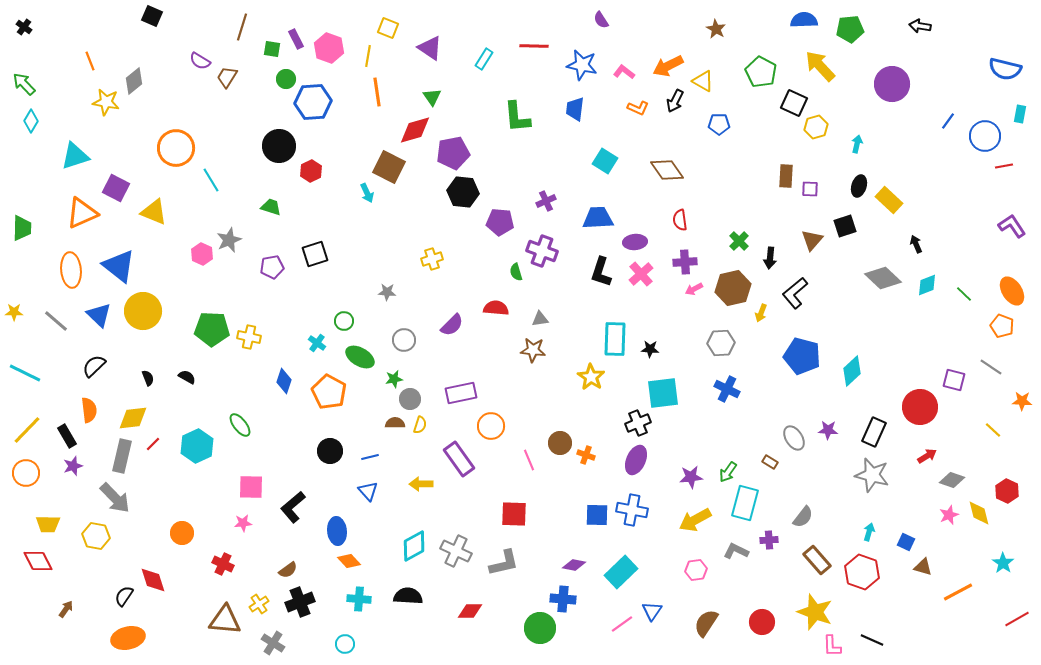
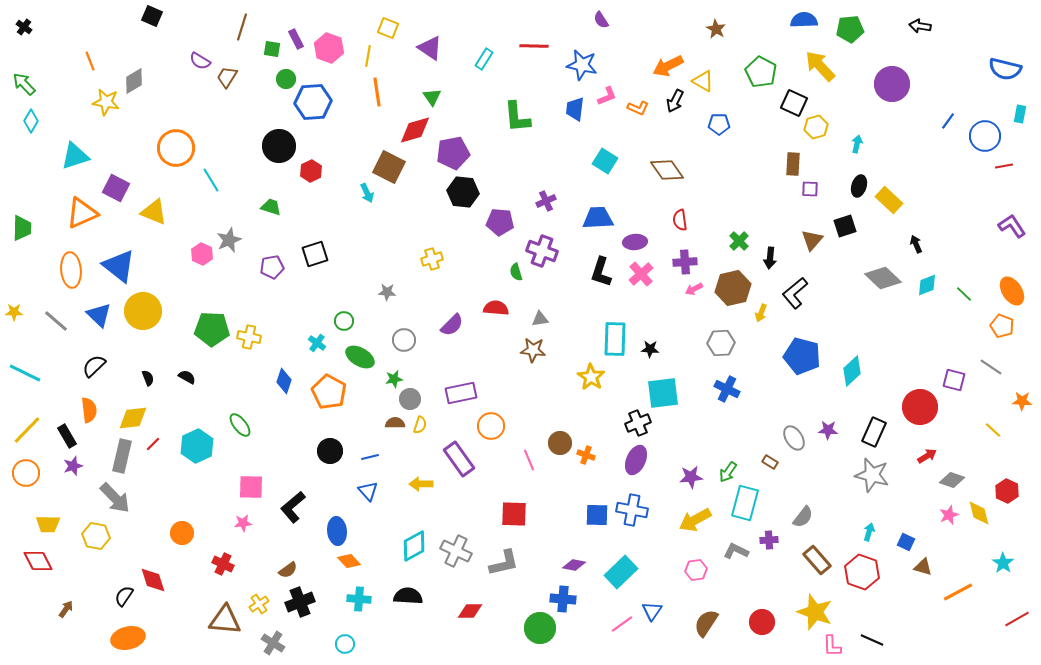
pink L-shape at (624, 72): moved 17 px left, 24 px down; rotated 120 degrees clockwise
gray diamond at (134, 81): rotated 8 degrees clockwise
brown rectangle at (786, 176): moved 7 px right, 12 px up
